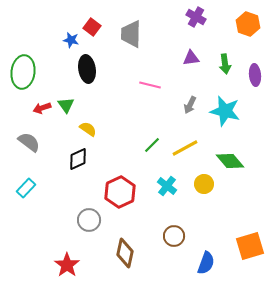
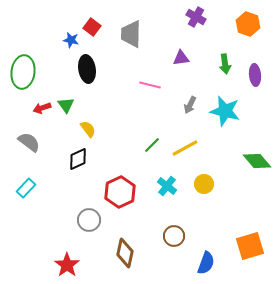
purple triangle: moved 10 px left
yellow semicircle: rotated 18 degrees clockwise
green diamond: moved 27 px right
